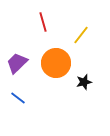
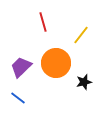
purple trapezoid: moved 4 px right, 4 px down
